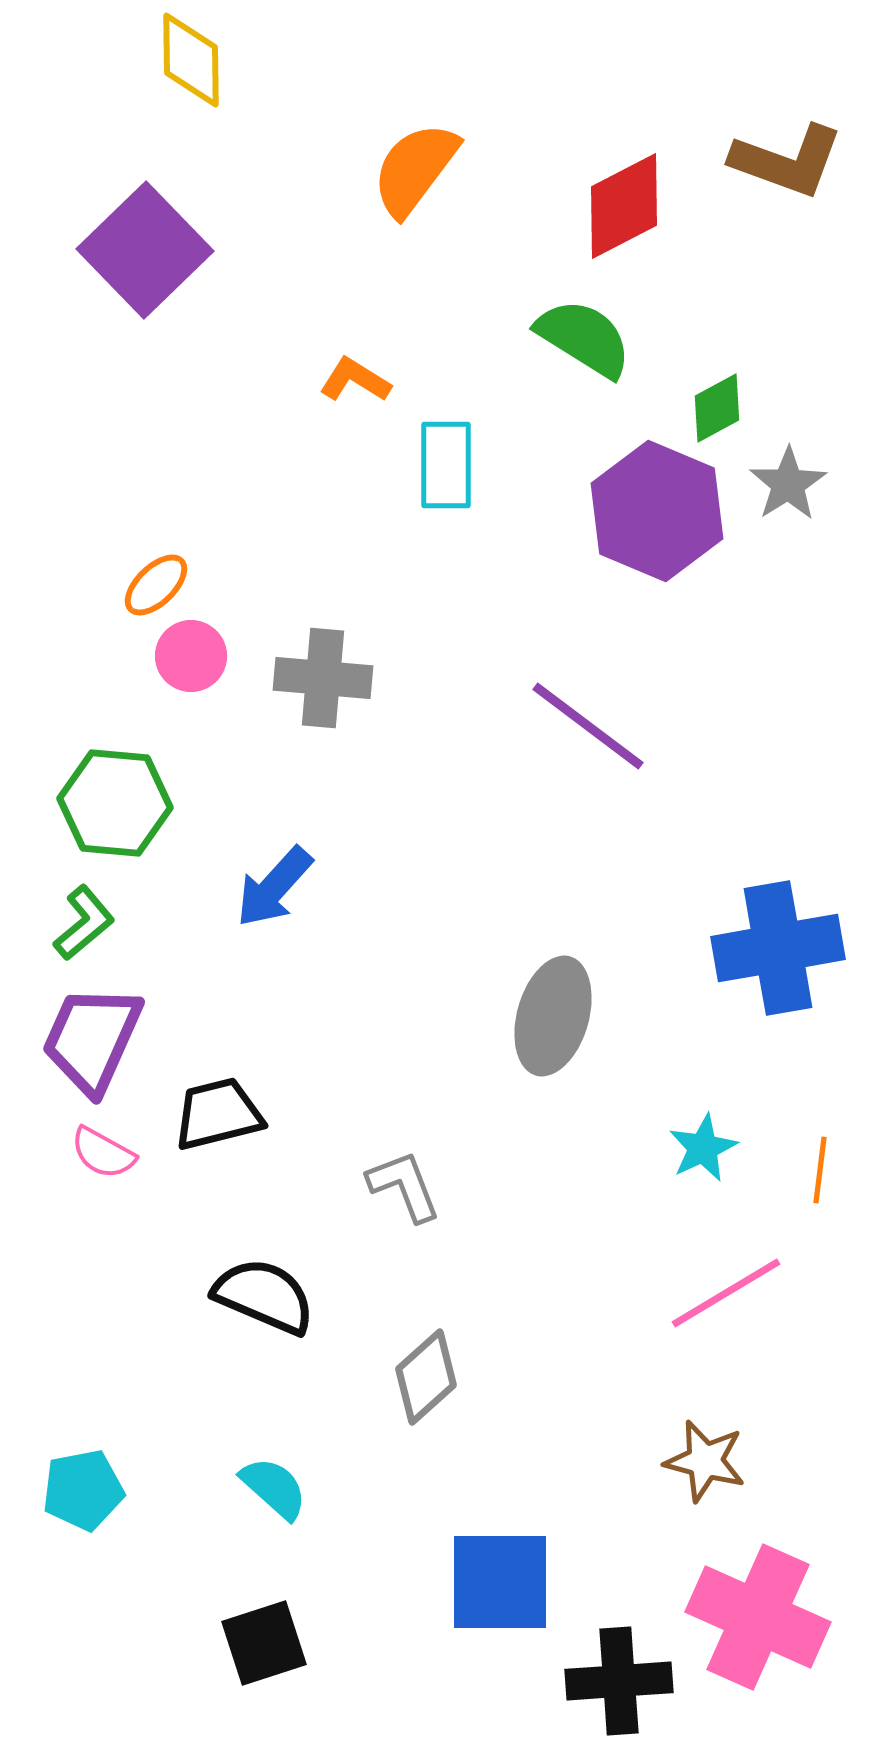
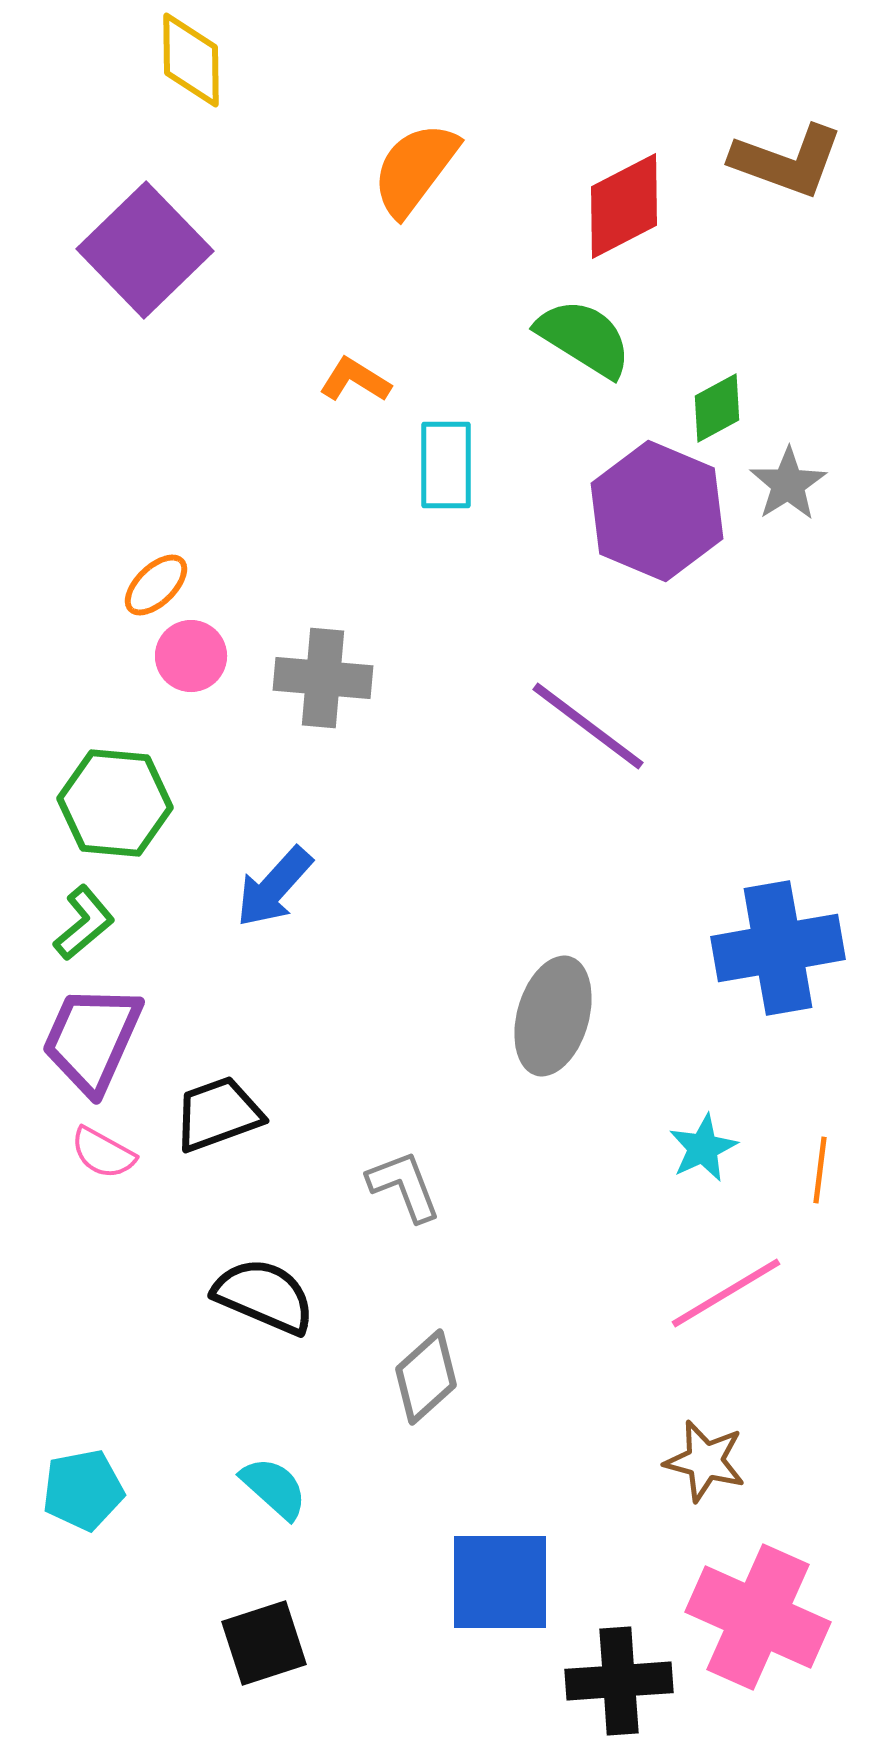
black trapezoid: rotated 6 degrees counterclockwise
